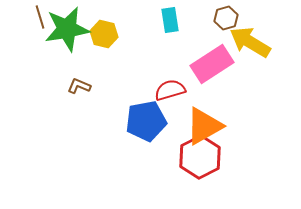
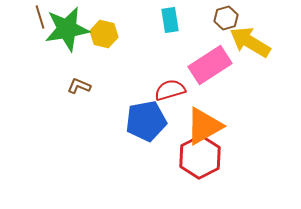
pink rectangle: moved 2 px left, 1 px down
